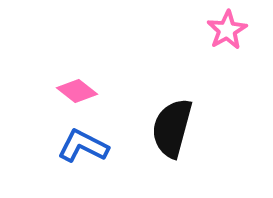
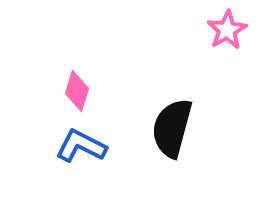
pink diamond: rotated 69 degrees clockwise
blue L-shape: moved 2 px left
